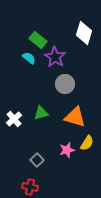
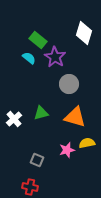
gray circle: moved 4 px right
yellow semicircle: rotated 133 degrees counterclockwise
gray square: rotated 24 degrees counterclockwise
